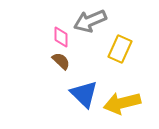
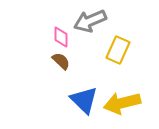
yellow rectangle: moved 2 px left, 1 px down
blue triangle: moved 6 px down
